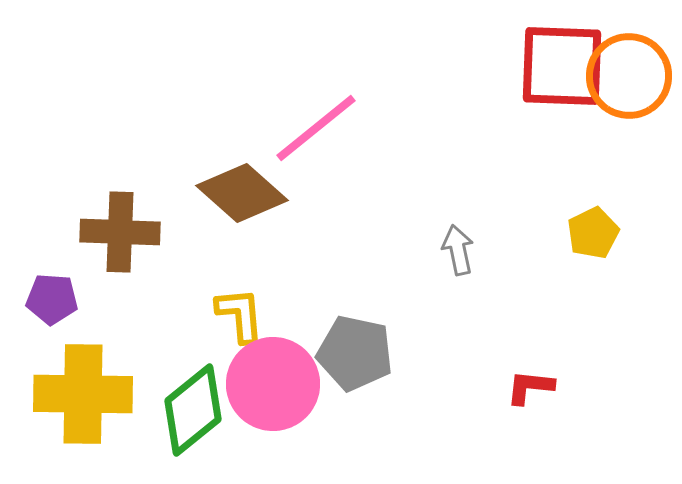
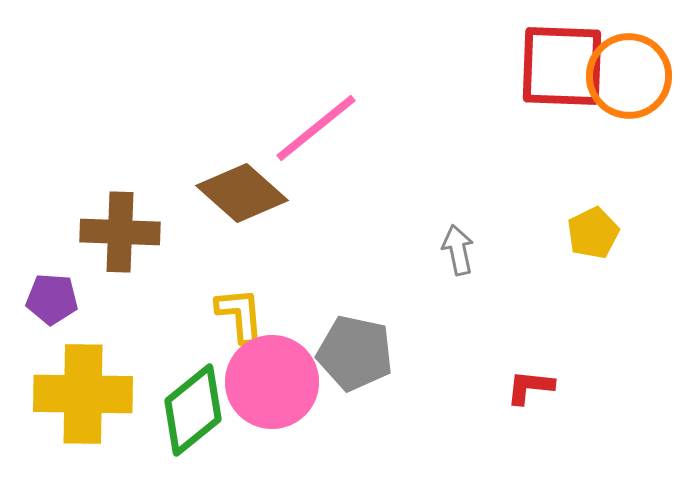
pink circle: moved 1 px left, 2 px up
